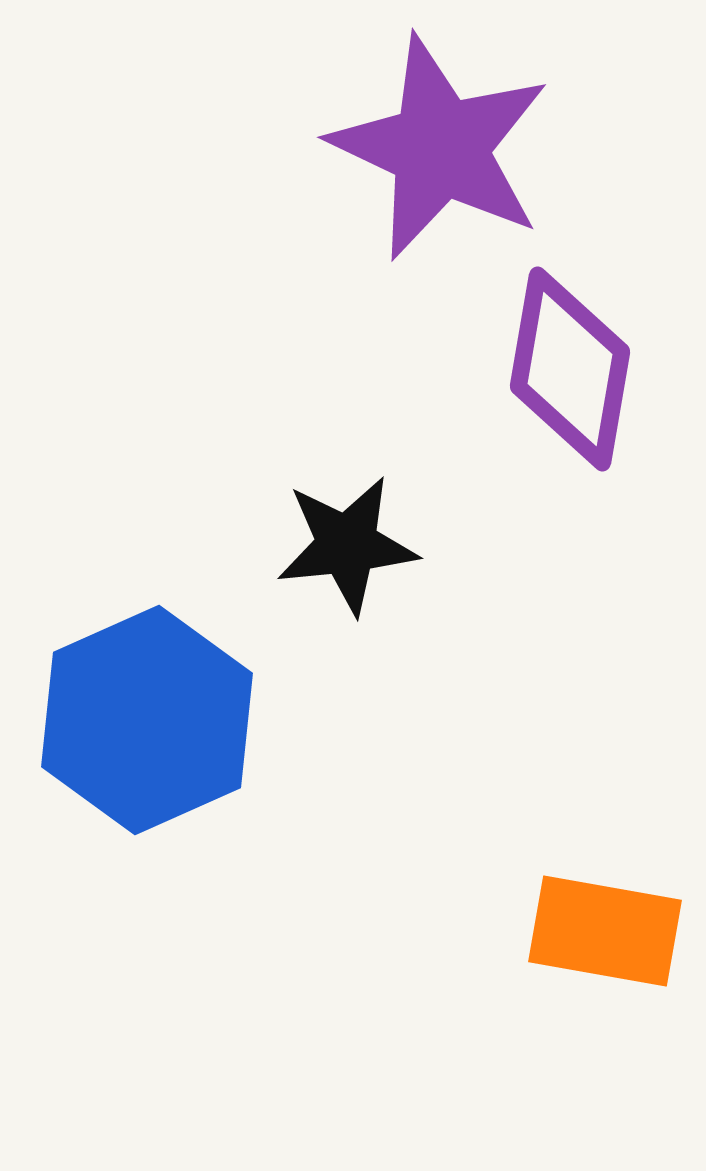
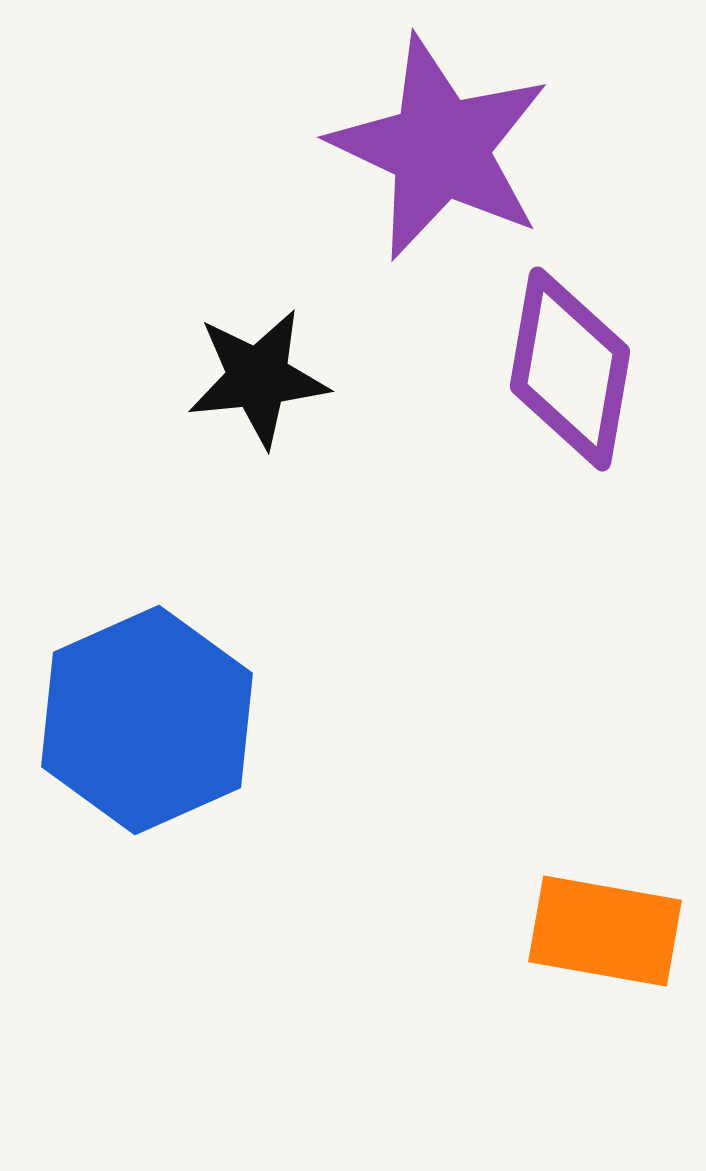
black star: moved 89 px left, 167 px up
